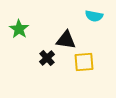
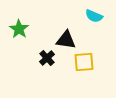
cyan semicircle: rotated 12 degrees clockwise
